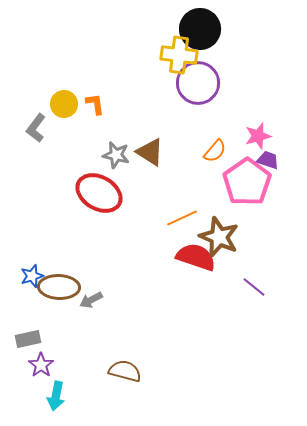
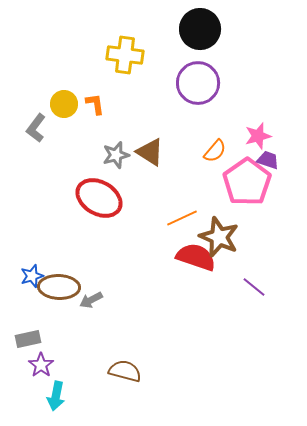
yellow cross: moved 54 px left
gray star: rotated 28 degrees counterclockwise
red ellipse: moved 5 px down
